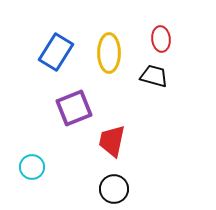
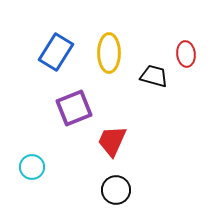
red ellipse: moved 25 px right, 15 px down
red trapezoid: rotated 12 degrees clockwise
black circle: moved 2 px right, 1 px down
